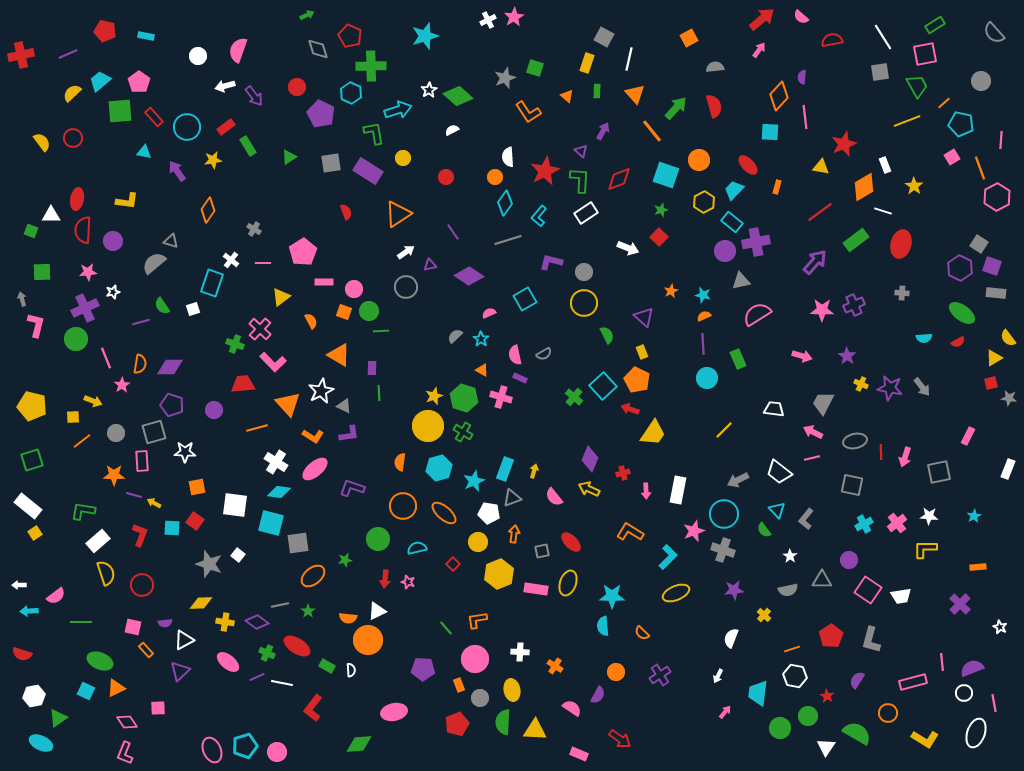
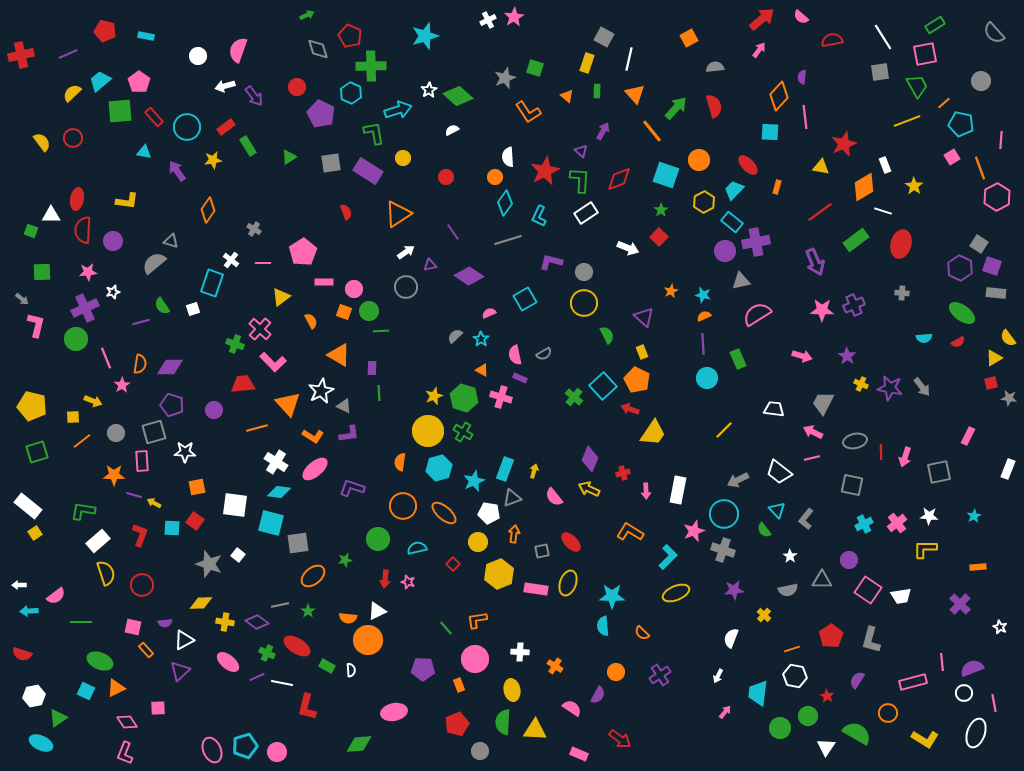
green star at (661, 210): rotated 16 degrees counterclockwise
cyan L-shape at (539, 216): rotated 15 degrees counterclockwise
purple arrow at (815, 262): rotated 116 degrees clockwise
gray arrow at (22, 299): rotated 144 degrees clockwise
yellow circle at (428, 426): moved 5 px down
green square at (32, 460): moved 5 px right, 8 px up
gray circle at (480, 698): moved 53 px down
red L-shape at (313, 708): moved 6 px left, 1 px up; rotated 24 degrees counterclockwise
